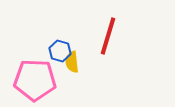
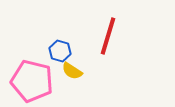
yellow semicircle: moved 9 px down; rotated 50 degrees counterclockwise
pink pentagon: moved 3 px left, 1 px down; rotated 12 degrees clockwise
